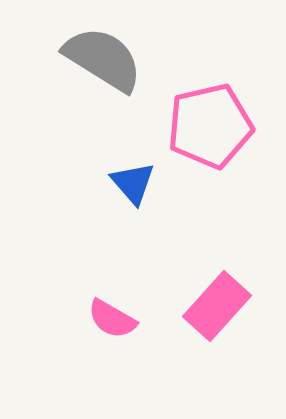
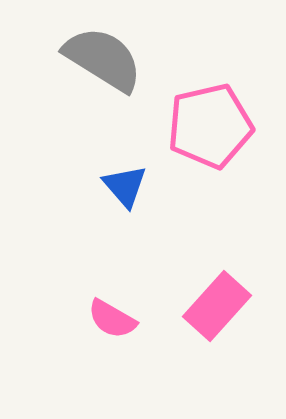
blue triangle: moved 8 px left, 3 px down
